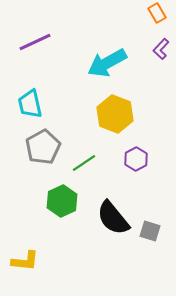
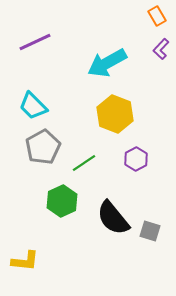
orange rectangle: moved 3 px down
cyan trapezoid: moved 3 px right, 2 px down; rotated 32 degrees counterclockwise
